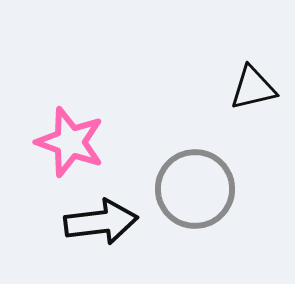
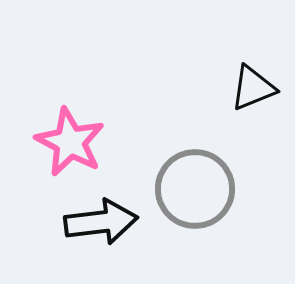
black triangle: rotated 9 degrees counterclockwise
pink star: rotated 8 degrees clockwise
